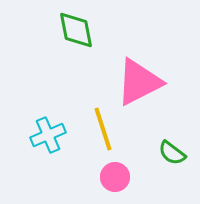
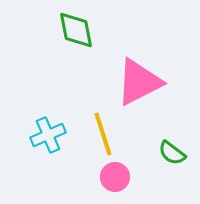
yellow line: moved 5 px down
